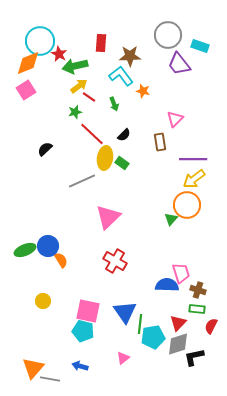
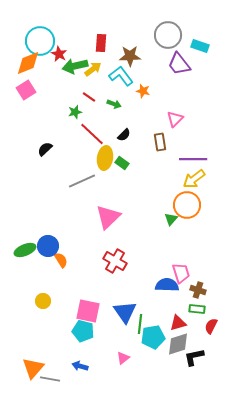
yellow arrow at (79, 86): moved 14 px right, 17 px up
green arrow at (114, 104): rotated 48 degrees counterclockwise
red triangle at (178, 323): rotated 30 degrees clockwise
